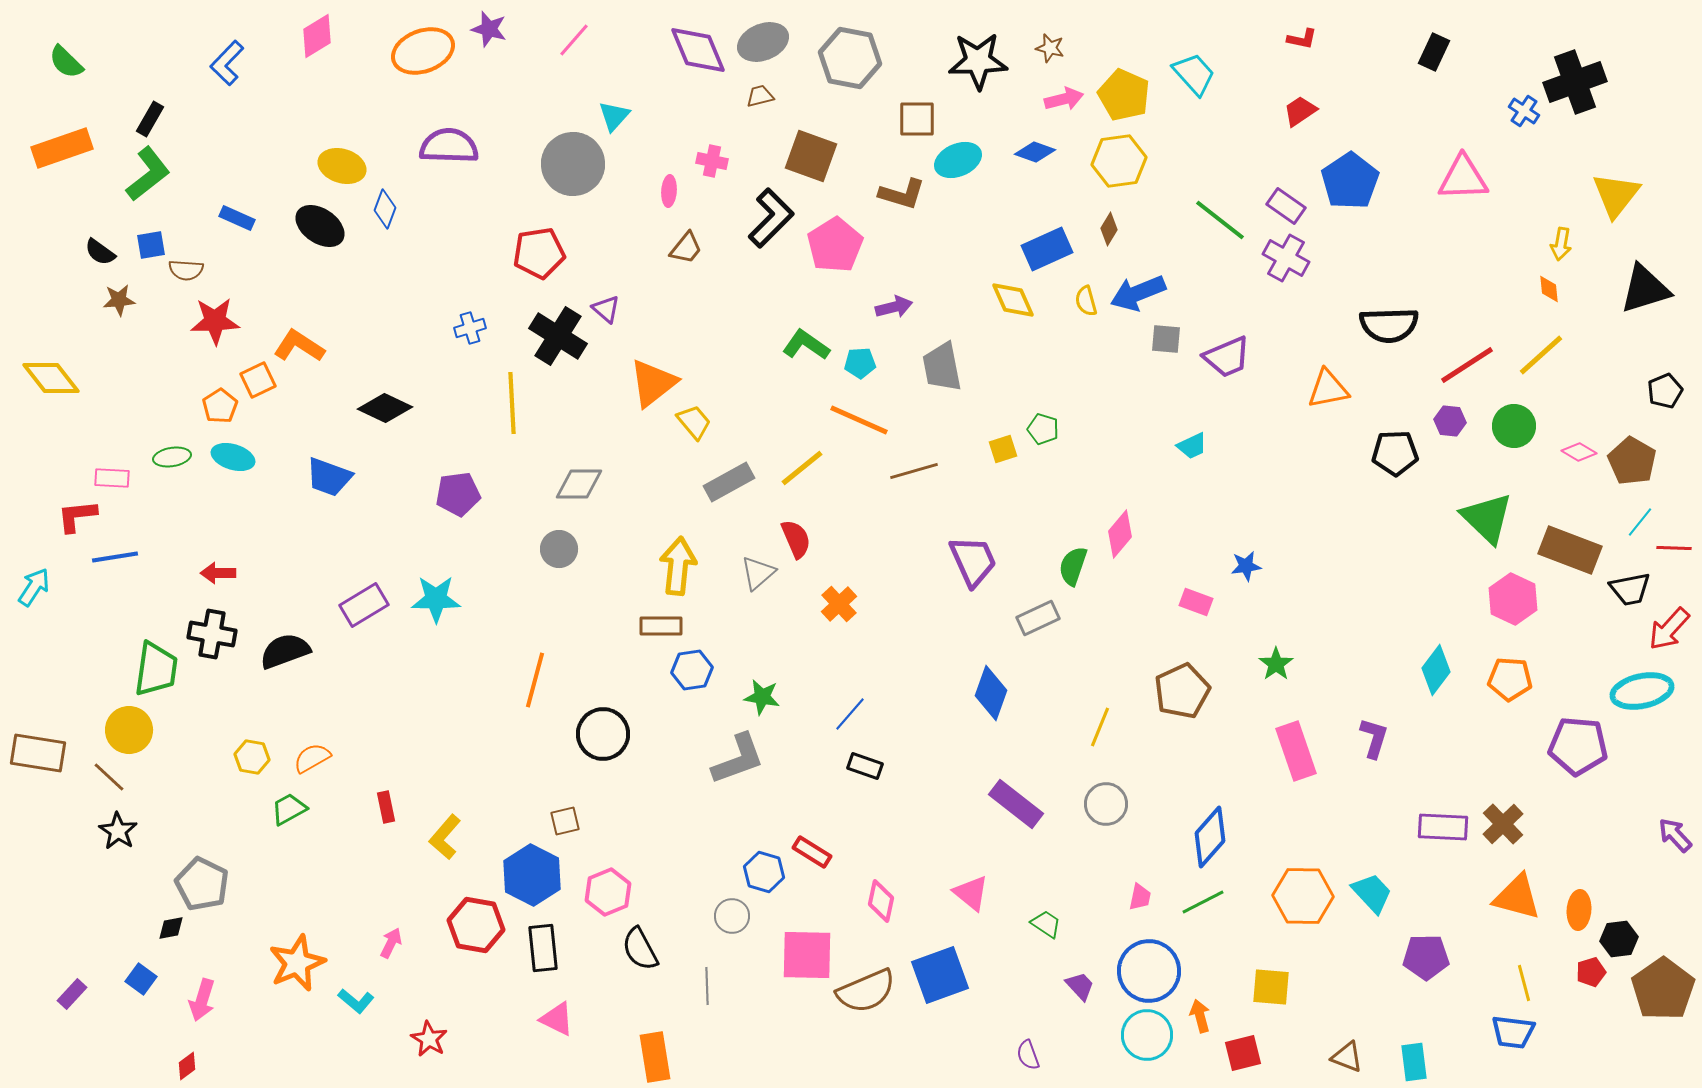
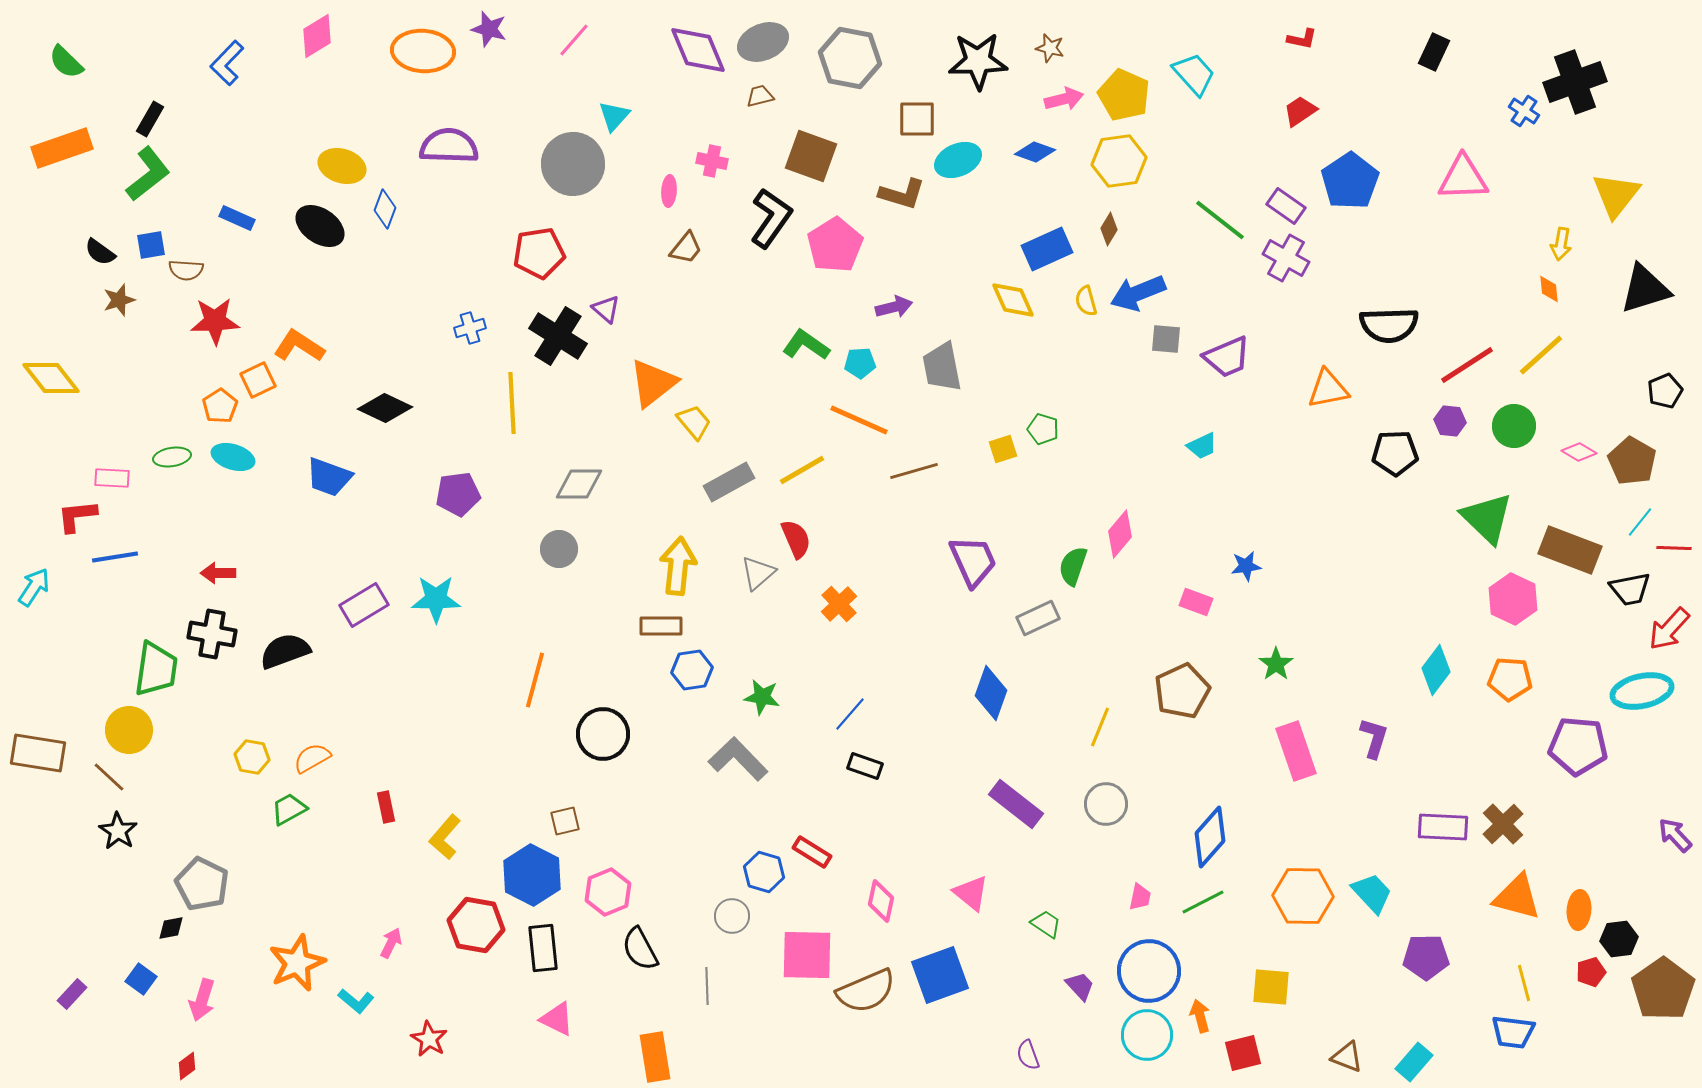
orange ellipse at (423, 51): rotated 24 degrees clockwise
black L-shape at (771, 218): rotated 10 degrees counterclockwise
brown star at (119, 300): rotated 12 degrees counterclockwise
cyan trapezoid at (1192, 446): moved 10 px right
yellow line at (802, 468): moved 2 px down; rotated 9 degrees clockwise
gray L-shape at (738, 759): rotated 114 degrees counterclockwise
cyan rectangle at (1414, 1062): rotated 48 degrees clockwise
